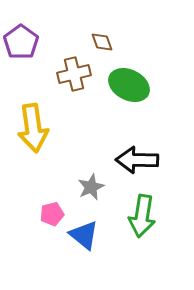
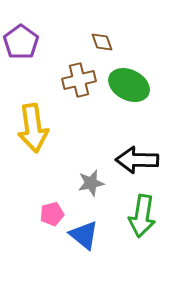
brown cross: moved 5 px right, 6 px down
gray star: moved 4 px up; rotated 12 degrees clockwise
